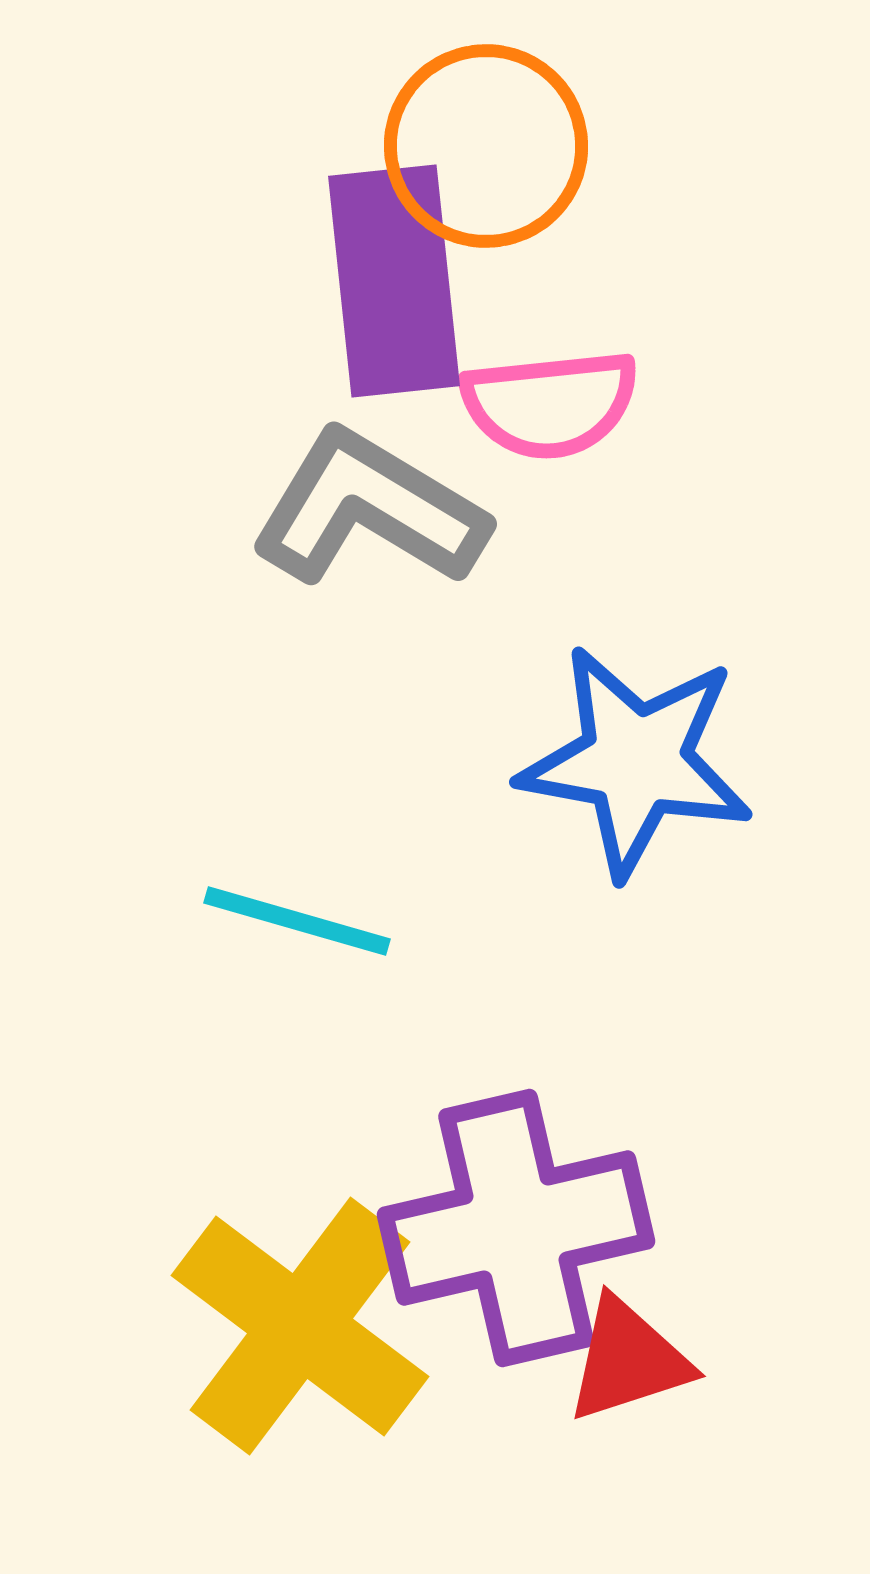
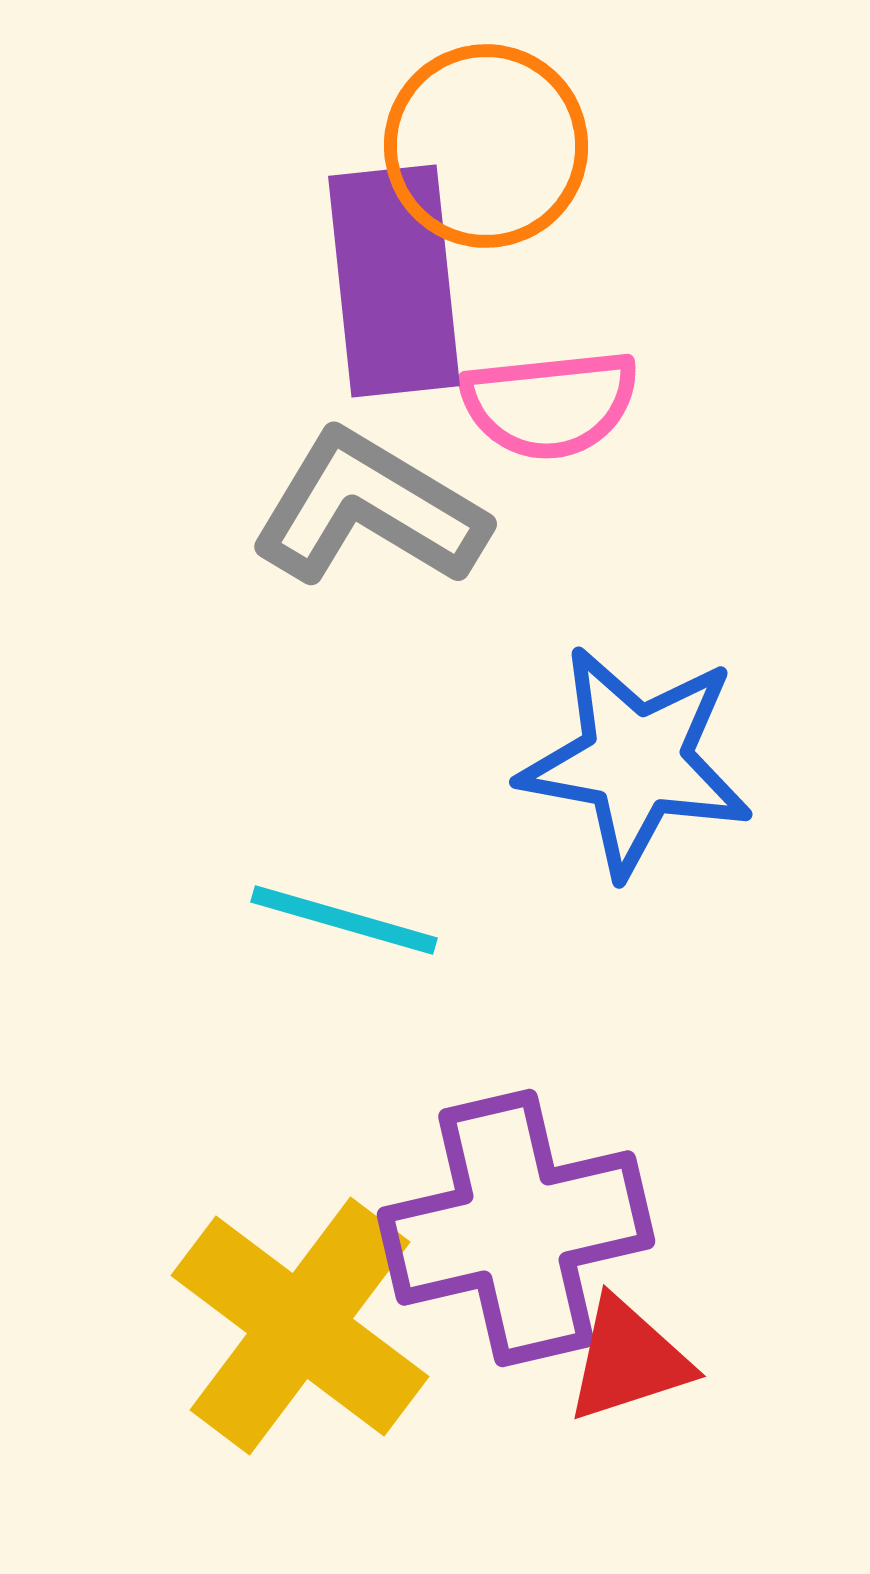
cyan line: moved 47 px right, 1 px up
